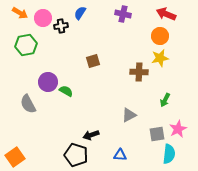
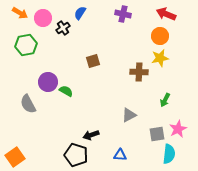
black cross: moved 2 px right, 2 px down; rotated 24 degrees counterclockwise
